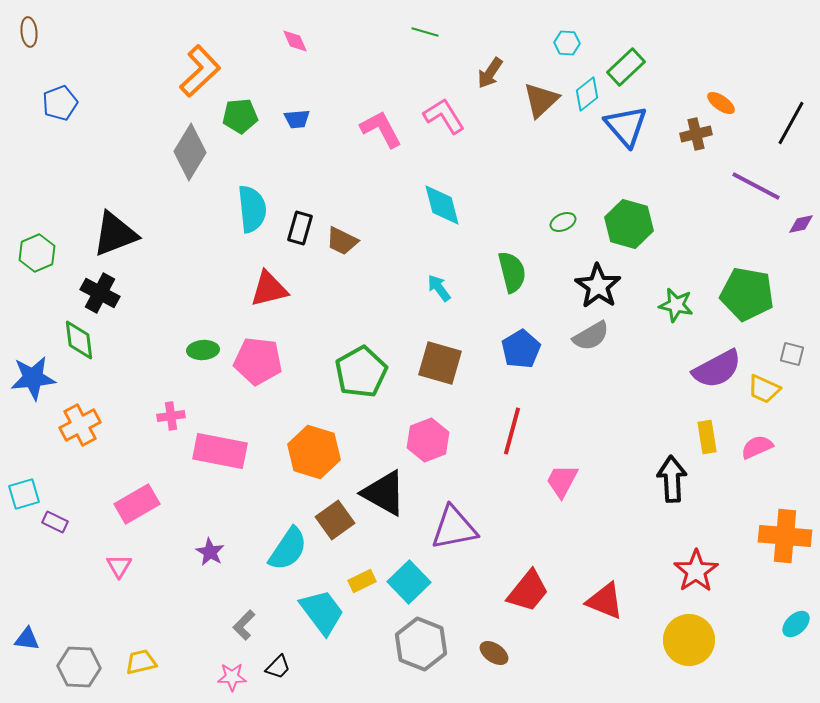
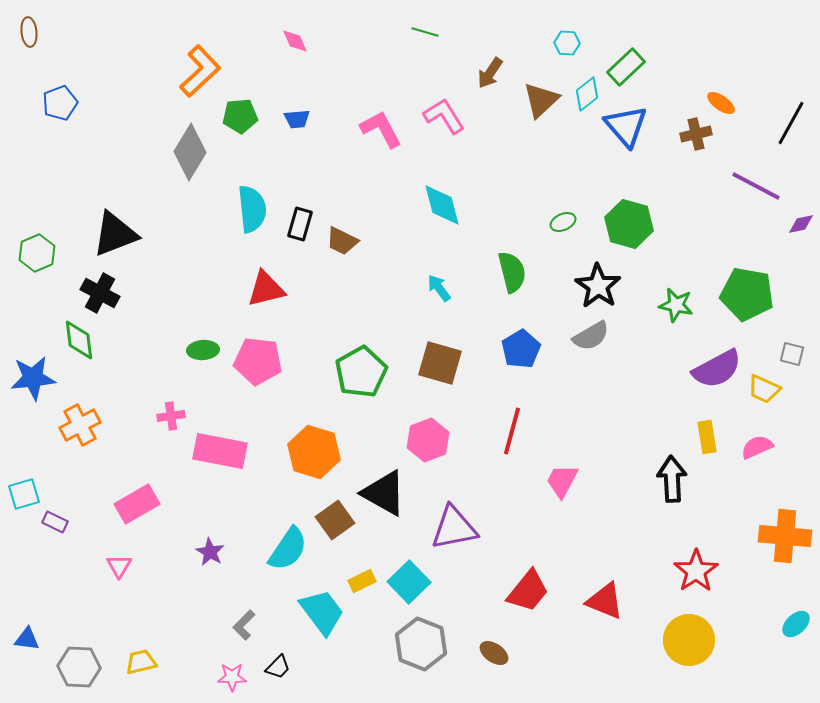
black rectangle at (300, 228): moved 4 px up
red triangle at (269, 289): moved 3 px left
